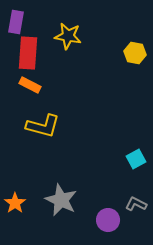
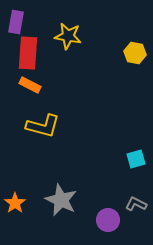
cyan square: rotated 12 degrees clockwise
